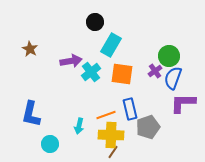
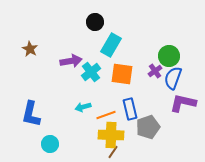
purple L-shape: rotated 12 degrees clockwise
cyan arrow: moved 4 px right, 19 px up; rotated 63 degrees clockwise
